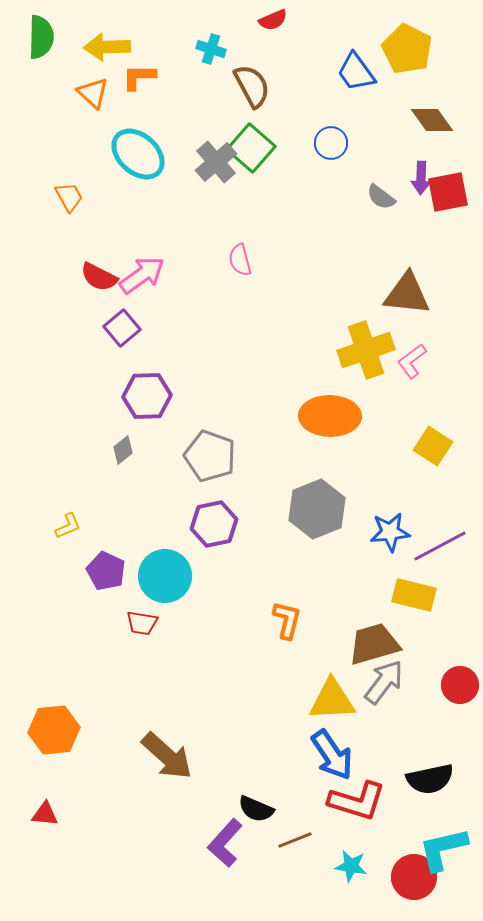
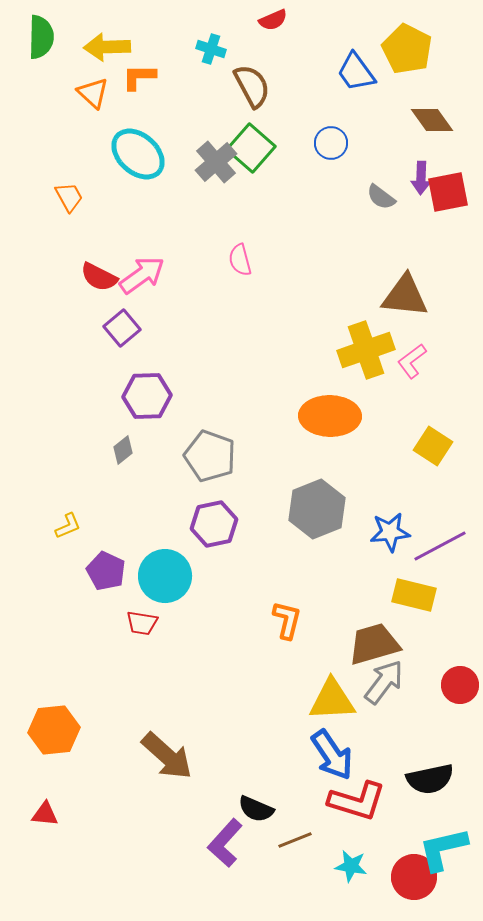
brown triangle at (407, 294): moved 2 px left, 2 px down
